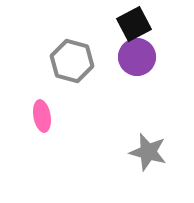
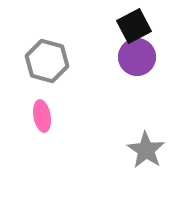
black square: moved 2 px down
gray hexagon: moved 25 px left
gray star: moved 2 px left, 2 px up; rotated 18 degrees clockwise
